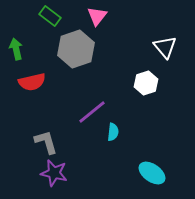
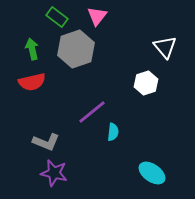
green rectangle: moved 7 px right, 1 px down
green arrow: moved 16 px right
gray L-shape: rotated 128 degrees clockwise
